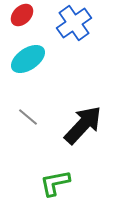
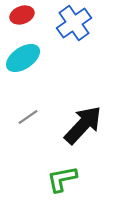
red ellipse: rotated 25 degrees clockwise
cyan ellipse: moved 5 px left, 1 px up
gray line: rotated 75 degrees counterclockwise
green L-shape: moved 7 px right, 4 px up
